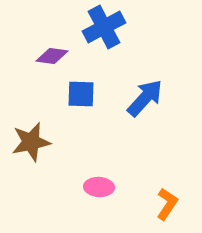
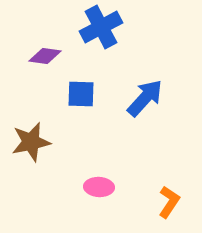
blue cross: moved 3 px left
purple diamond: moved 7 px left
orange L-shape: moved 2 px right, 2 px up
